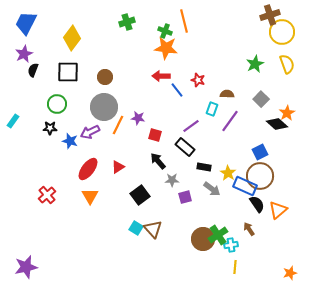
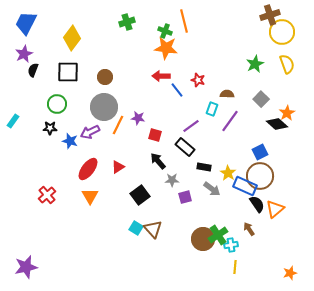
orange triangle at (278, 210): moved 3 px left, 1 px up
